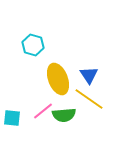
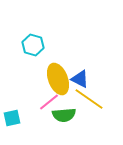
blue triangle: moved 9 px left, 4 px down; rotated 30 degrees counterclockwise
pink line: moved 6 px right, 9 px up
cyan square: rotated 18 degrees counterclockwise
